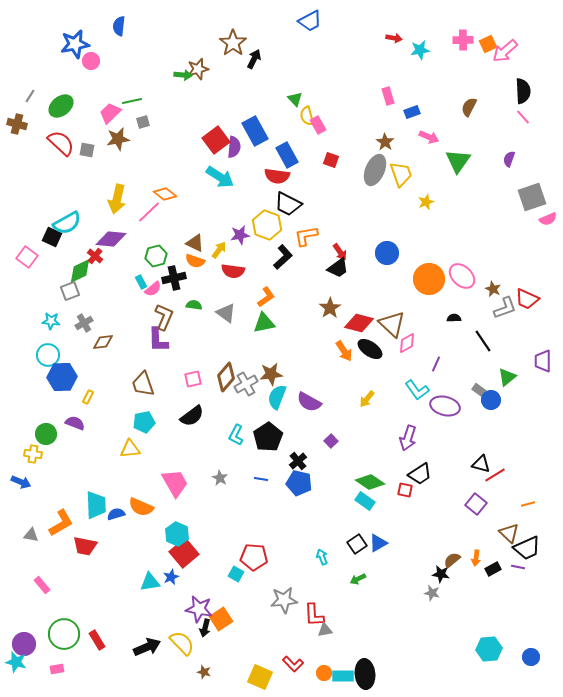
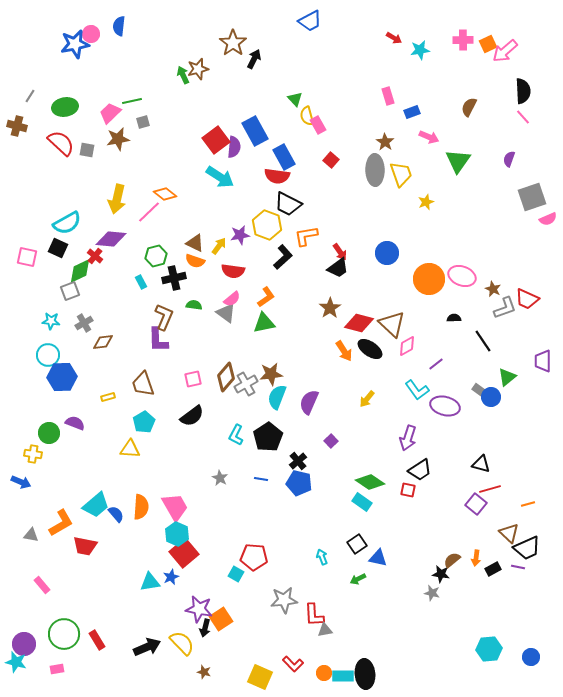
red arrow at (394, 38): rotated 21 degrees clockwise
pink circle at (91, 61): moved 27 px up
green arrow at (183, 75): rotated 120 degrees counterclockwise
green ellipse at (61, 106): moved 4 px right, 1 px down; rotated 30 degrees clockwise
brown cross at (17, 124): moved 2 px down
blue rectangle at (287, 155): moved 3 px left, 2 px down
red square at (331, 160): rotated 21 degrees clockwise
gray ellipse at (375, 170): rotated 24 degrees counterclockwise
black square at (52, 237): moved 6 px right, 11 px down
yellow arrow at (219, 250): moved 4 px up
pink square at (27, 257): rotated 25 degrees counterclockwise
pink ellipse at (462, 276): rotated 24 degrees counterclockwise
pink semicircle at (153, 289): moved 79 px right, 10 px down
pink diamond at (407, 343): moved 3 px down
purple line at (436, 364): rotated 28 degrees clockwise
yellow rectangle at (88, 397): moved 20 px right; rotated 48 degrees clockwise
blue circle at (491, 400): moved 3 px up
purple semicircle at (309, 402): rotated 85 degrees clockwise
cyan pentagon at (144, 422): rotated 20 degrees counterclockwise
green circle at (46, 434): moved 3 px right, 1 px up
yellow triangle at (130, 449): rotated 10 degrees clockwise
black trapezoid at (420, 474): moved 4 px up
red line at (495, 475): moved 5 px left, 14 px down; rotated 15 degrees clockwise
pink trapezoid at (175, 483): moved 24 px down
red square at (405, 490): moved 3 px right
cyan rectangle at (365, 501): moved 3 px left, 1 px down
cyan trapezoid at (96, 505): rotated 52 degrees clockwise
orange semicircle at (141, 507): rotated 110 degrees counterclockwise
blue semicircle at (116, 514): rotated 66 degrees clockwise
blue triangle at (378, 543): moved 15 px down; rotated 42 degrees clockwise
